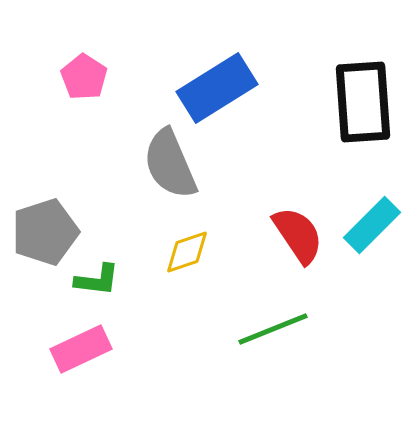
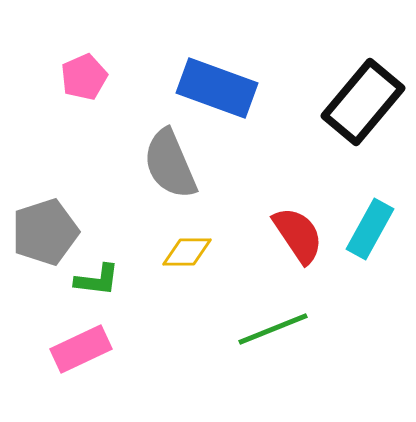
pink pentagon: rotated 15 degrees clockwise
blue rectangle: rotated 52 degrees clockwise
black rectangle: rotated 44 degrees clockwise
cyan rectangle: moved 2 px left, 4 px down; rotated 16 degrees counterclockwise
yellow diamond: rotated 18 degrees clockwise
